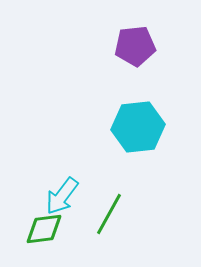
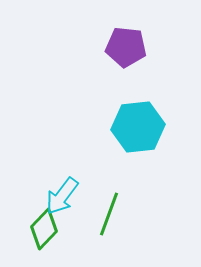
purple pentagon: moved 9 px left, 1 px down; rotated 12 degrees clockwise
green line: rotated 9 degrees counterclockwise
green diamond: rotated 39 degrees counterclockwise
